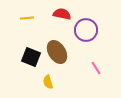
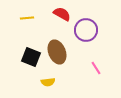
red semicircle: rotated 18 degrees clockwise
brown ellipse: rotated 10 degrees clockwise
yellow semicircle: rotated 80 degrees counterclockwise
